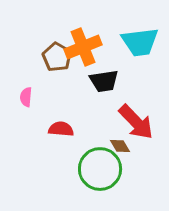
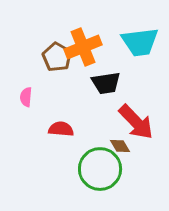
black trapezoid: moved 2 px right, 2 px down
